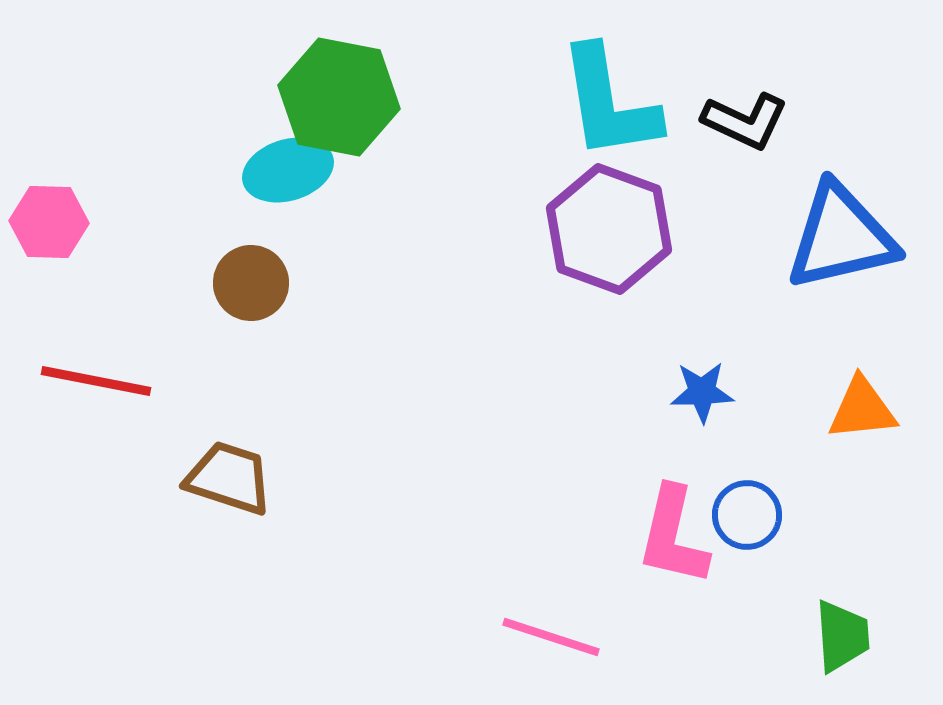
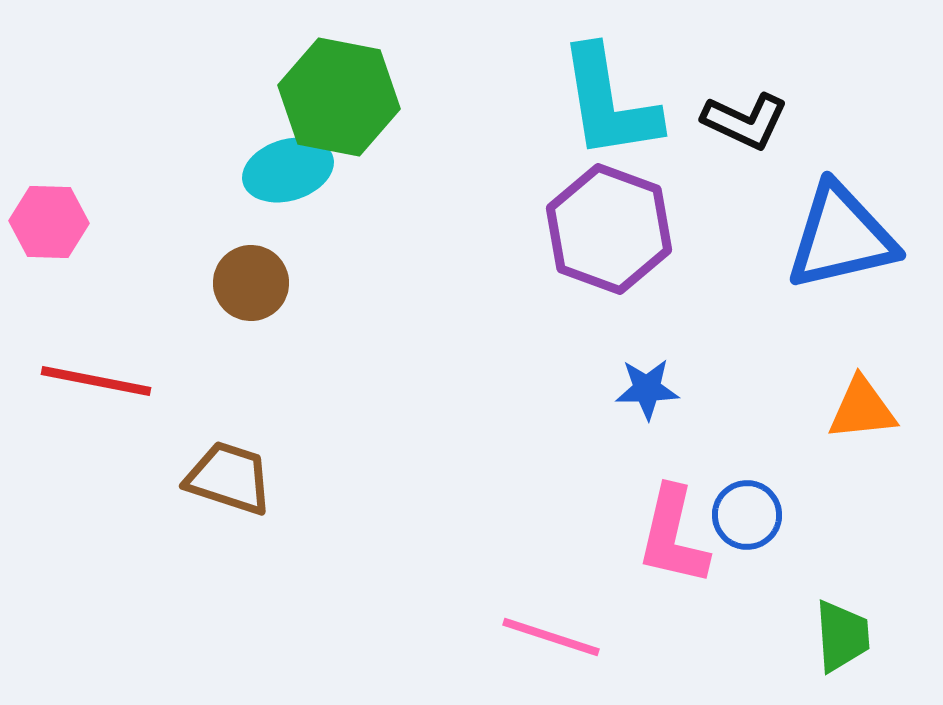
blue star: moved 55 px left, 3 px up
